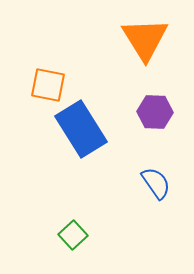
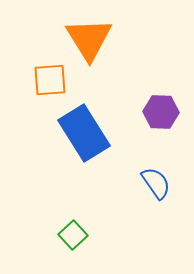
orange triangle: moved 56 px left
orange square: moved 2 px right, 5 px up; rotated 15 degrees counterclockwise
purple hexagon: moved 6 px right
blue rectangle: moved 3 px right, 4 px down
